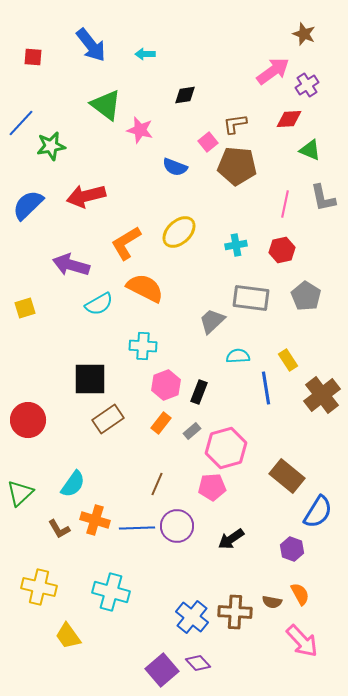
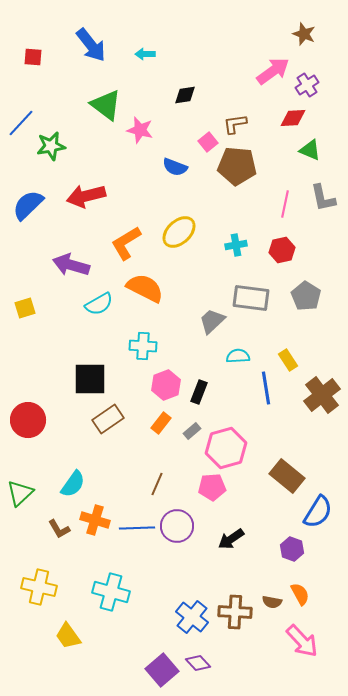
red diamond at (289, 119): moved 4 px right, 1 px up
